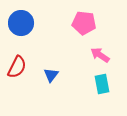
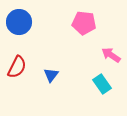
blue circle: moved 2 px left, 1 px up
pink arrow: moved 11 px right
cyan rectangle: rotated 24 degrees counterclockwise
